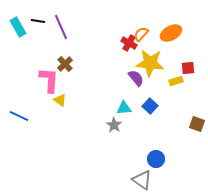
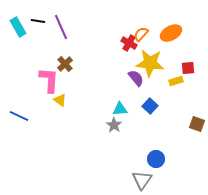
cyan triangle: moved 4 px left, 1 px down
gray triangle: rotated 30 degrees clockwise
